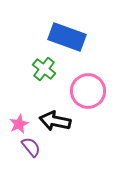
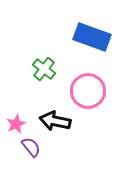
blue rectangle: moved 25 px right
pink star: moved 3 px left
